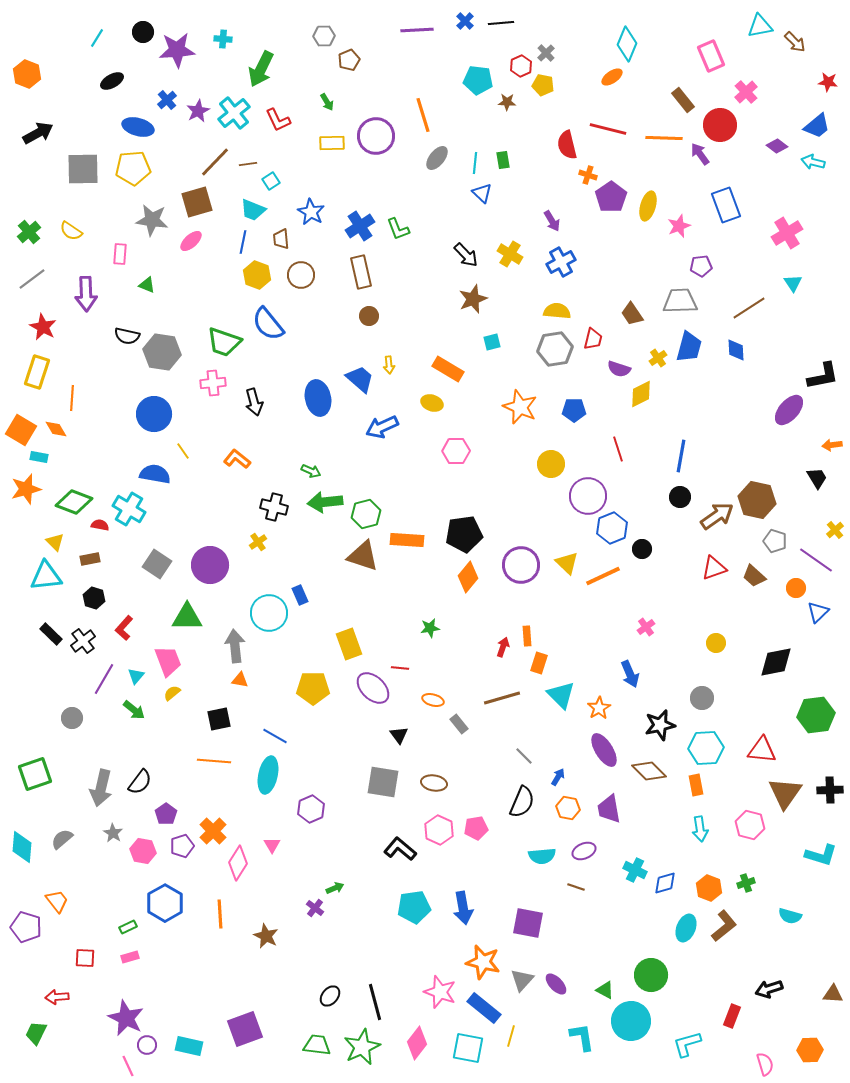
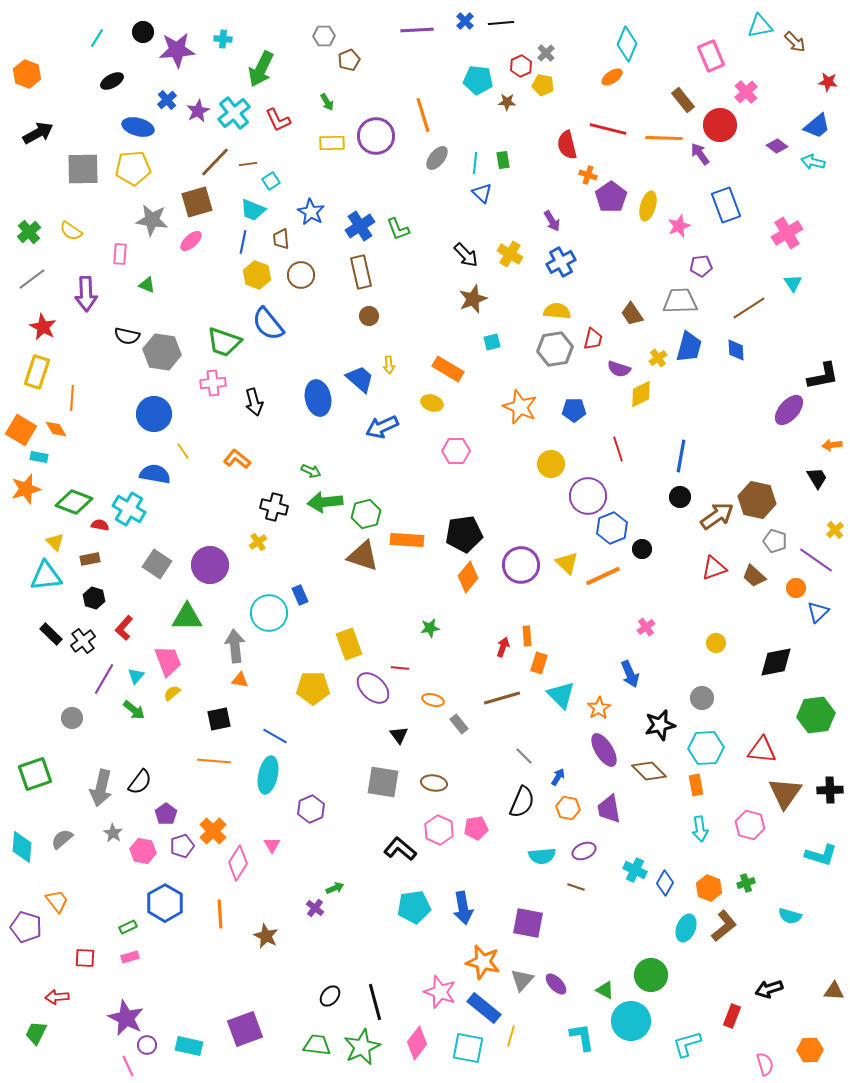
blue diamond at (665, 883): rotated 45 degrees counterclockwise
brown triangle at (833, 994): moved 1 px right, 3 px up
